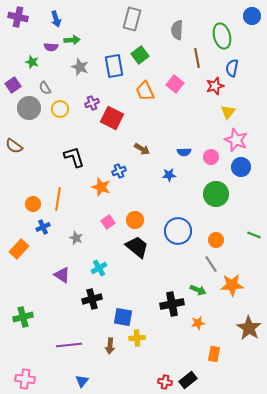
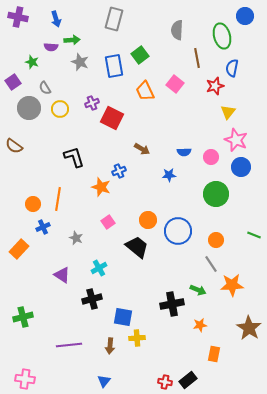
blue circle at (252, 16): moved 7 px left
gray rectangle at (132, 19): moved 18 px left
gray star at (80, 67): moved 5 px up
purple square at (13, 85): moved 3 px up
orange circle at (135, 220): moved 13 px right
orange star at (198, 323): moved 2 px right, 2 px down
blue triangle at (82, 381): moved 22 px right
